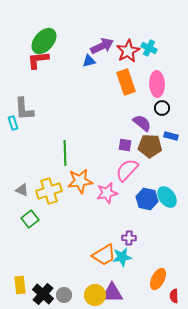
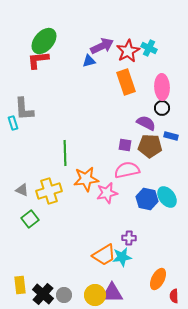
pink ellipse: moved 5 px right, 3 px down
purple semicircle: moved 4 px right; rotated 12 degrees counterclockwise
pink semicircle: rotated 35 degrees clockwise
orange star: moved 6 px right, 2 px up
